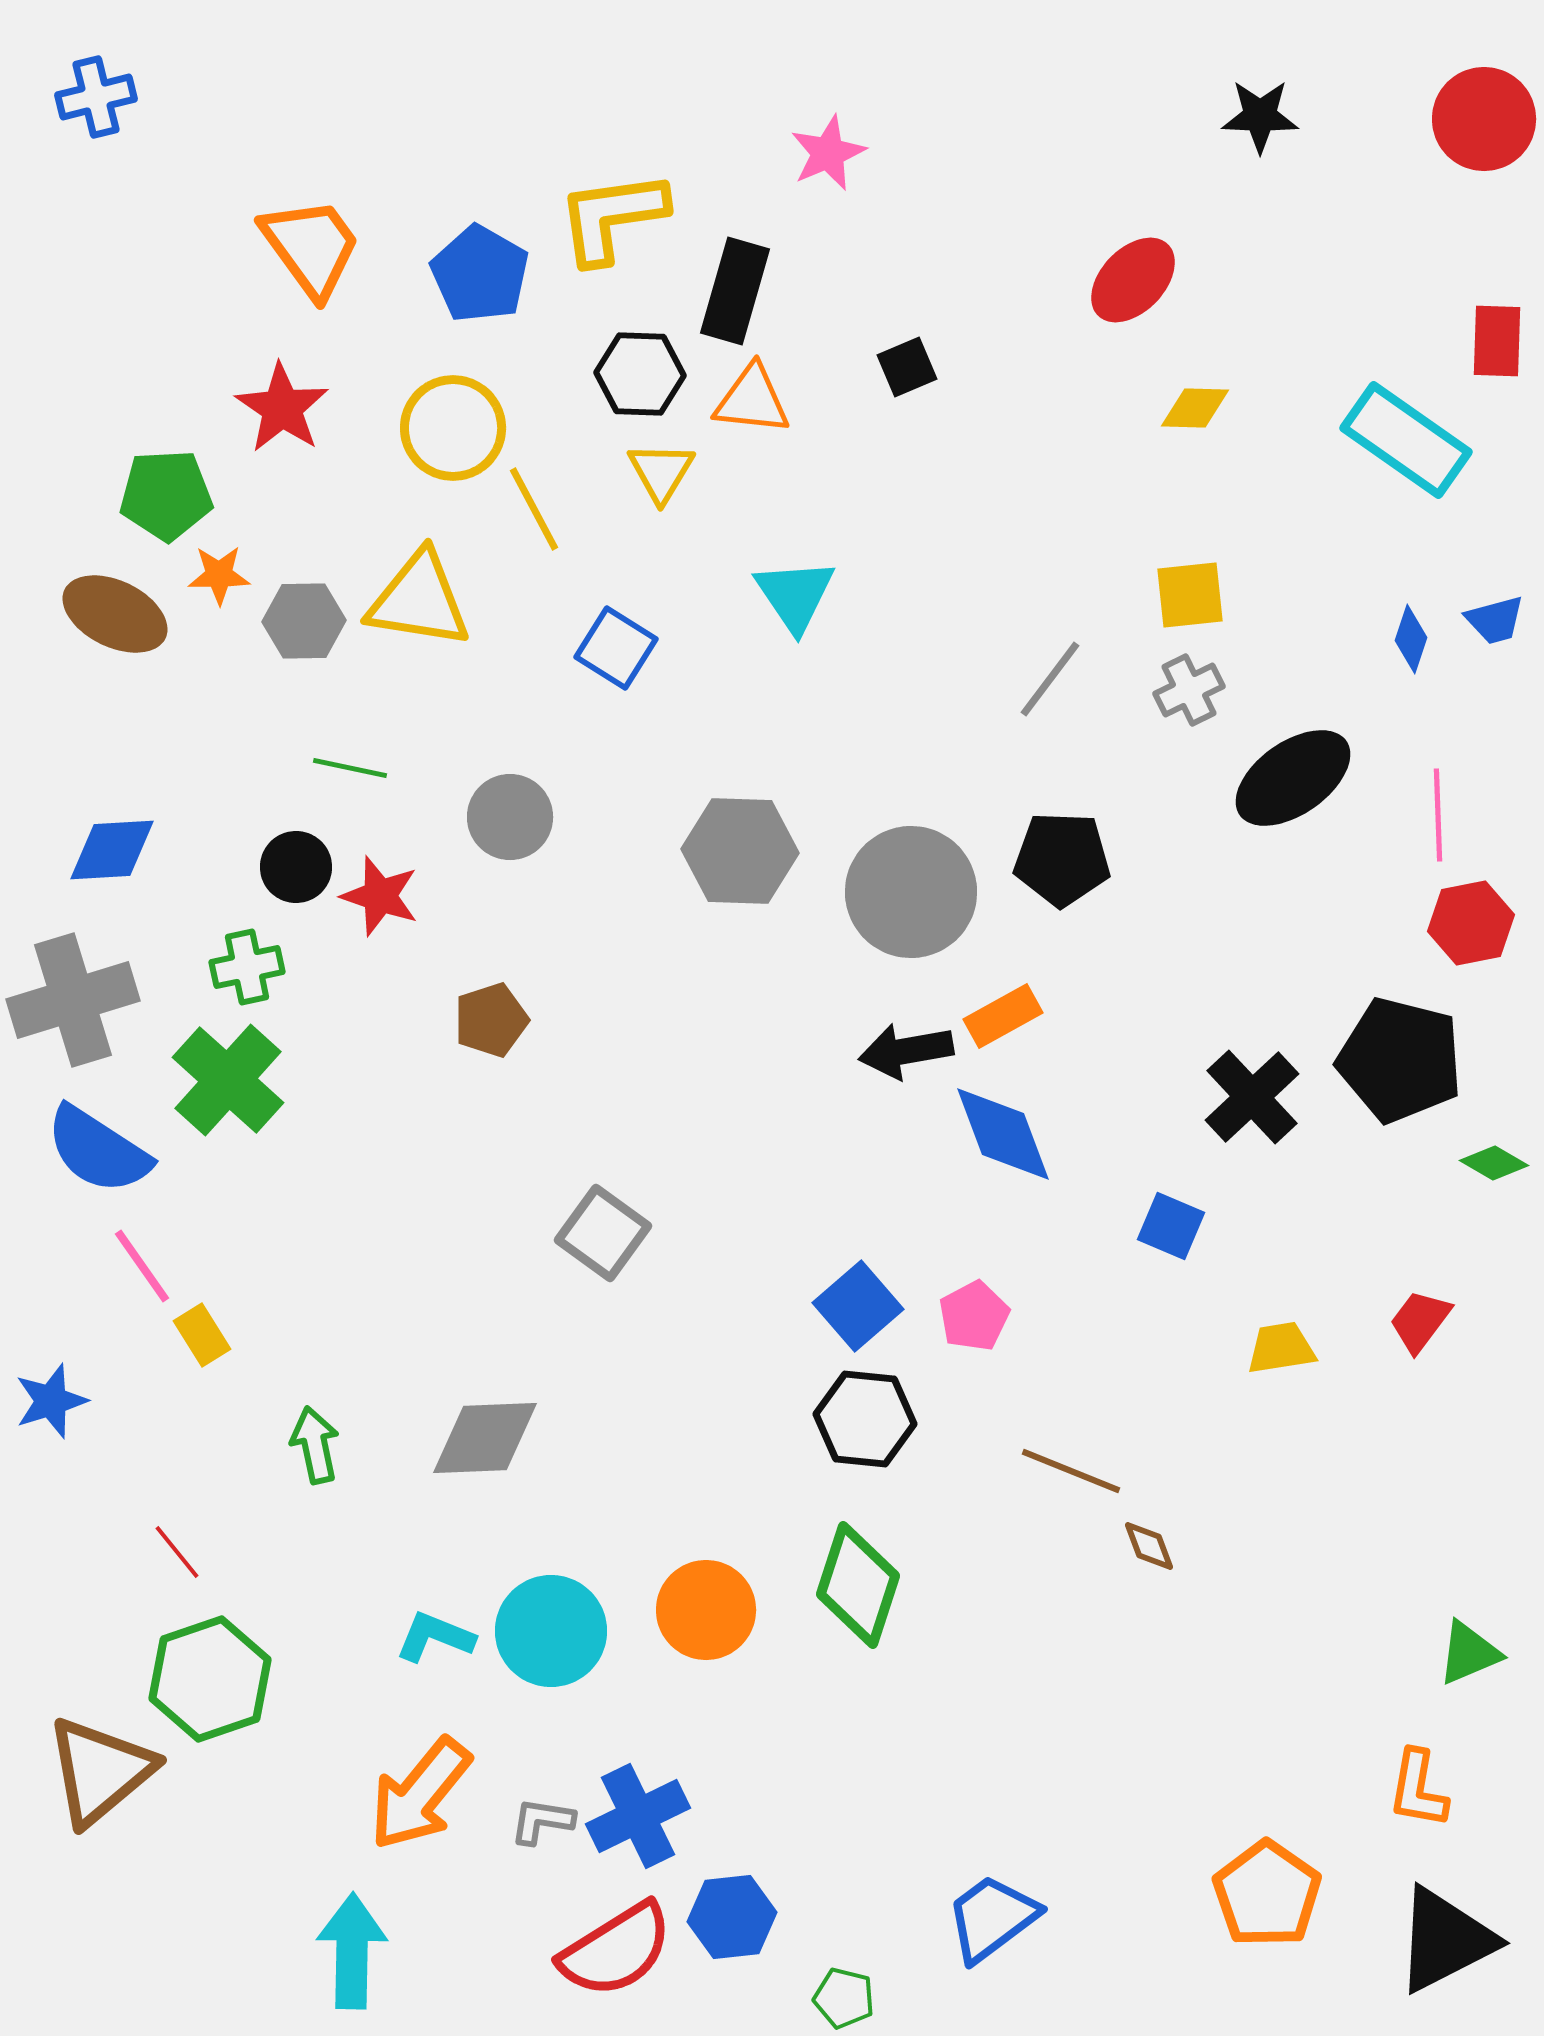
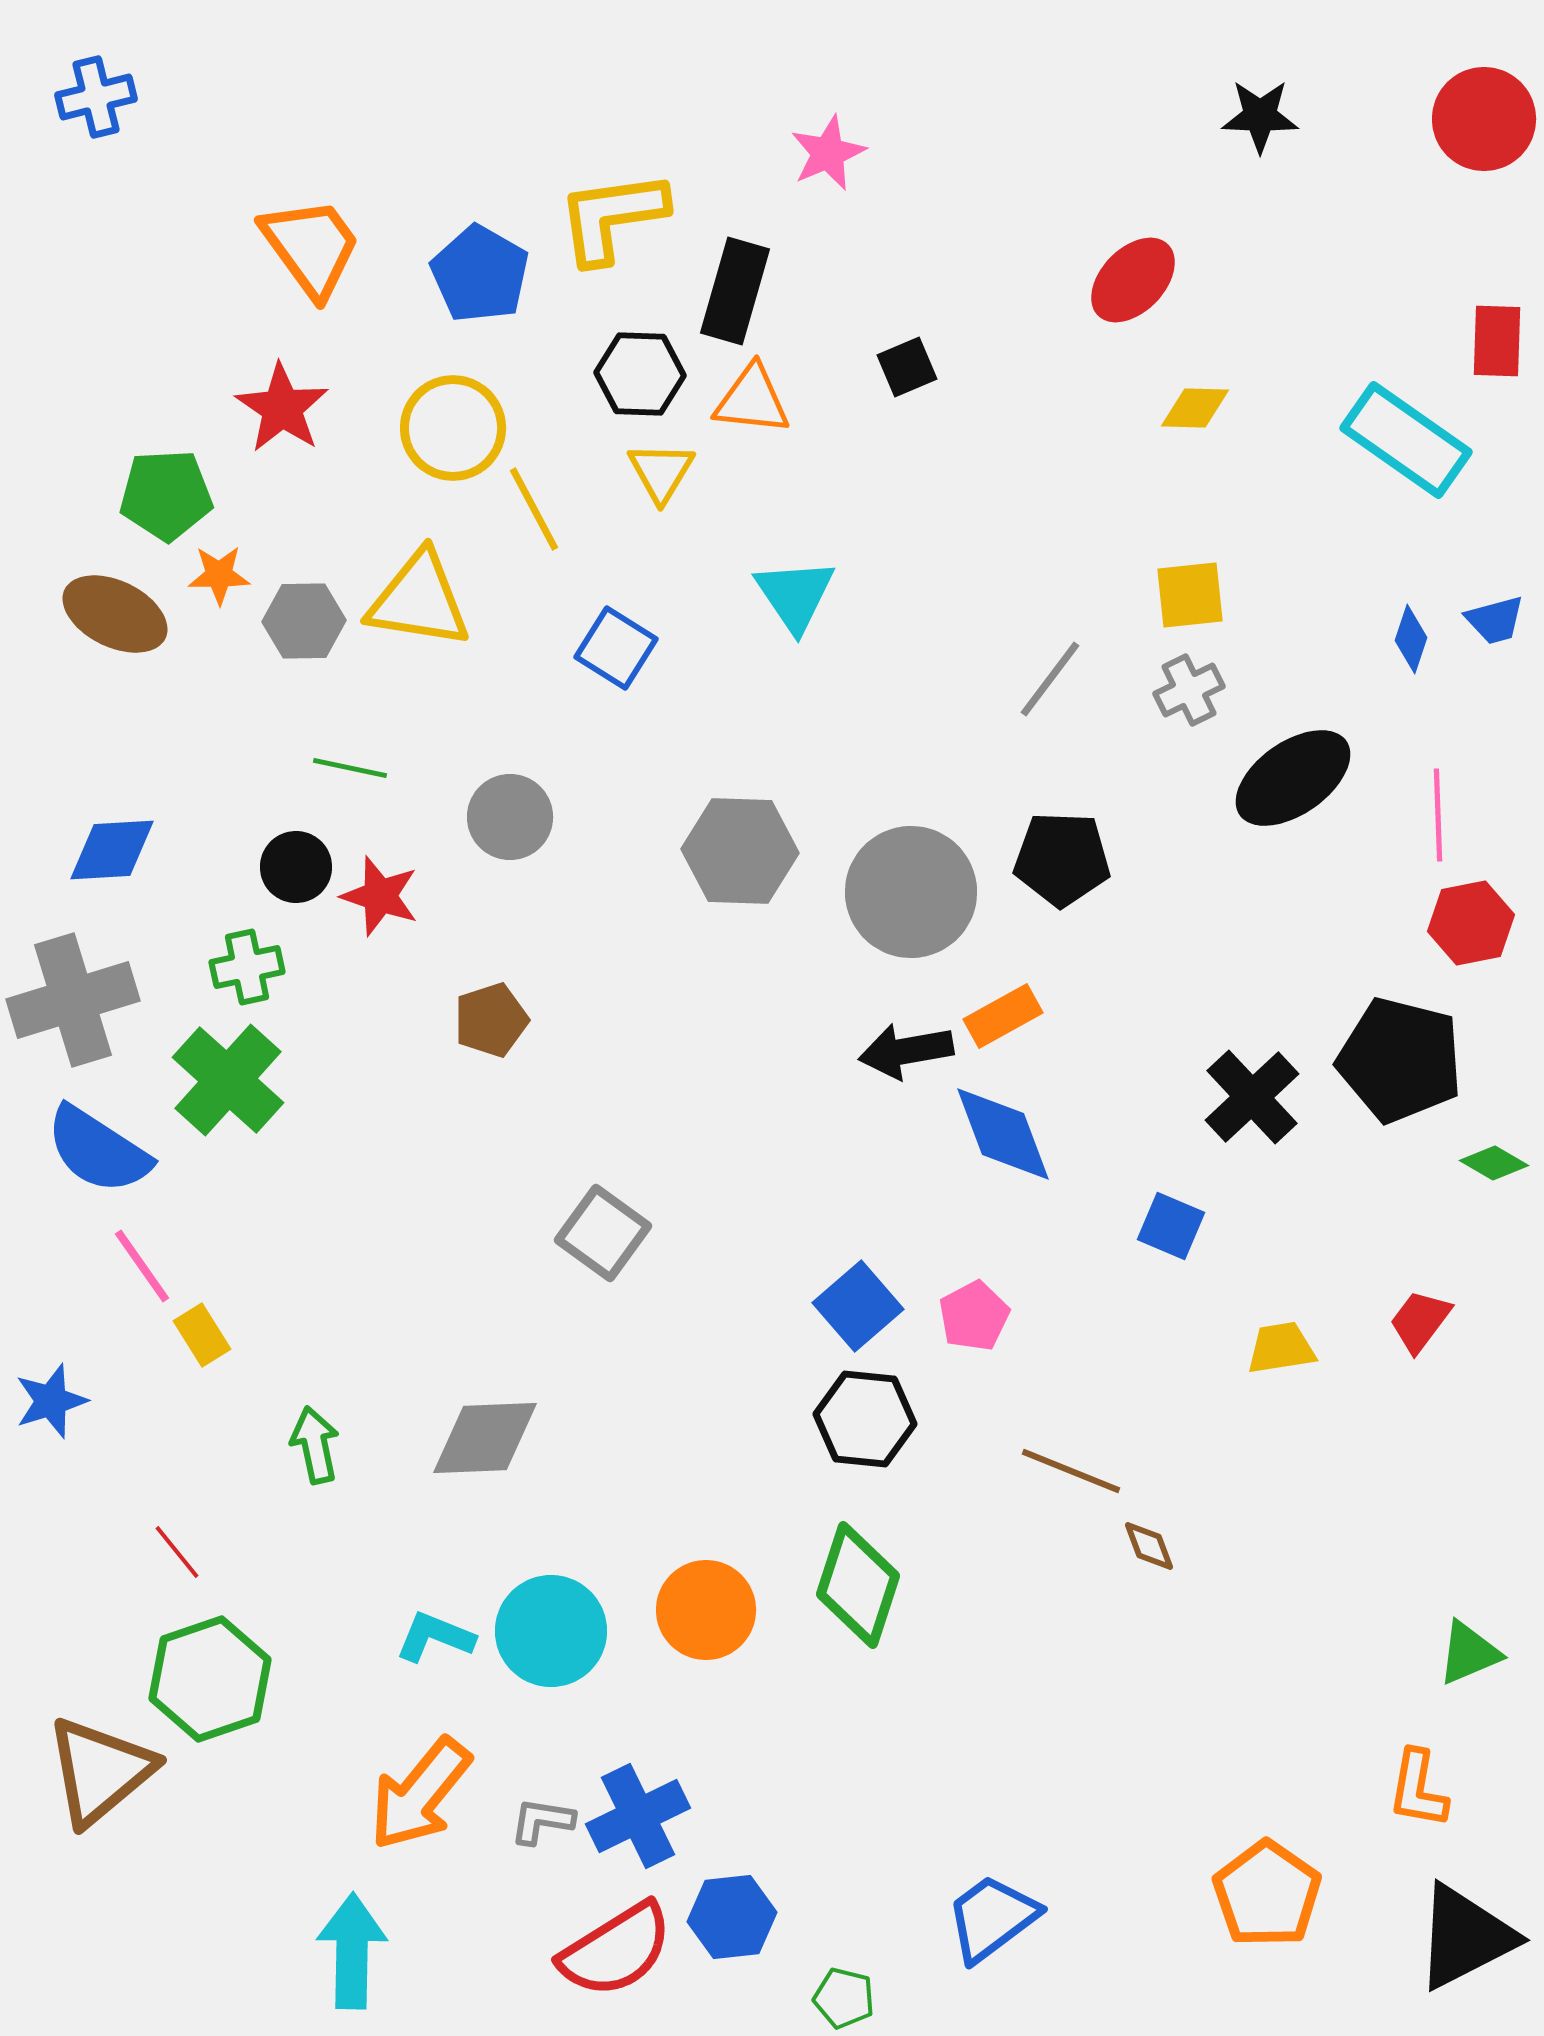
black triangle at (1445, 1940): moved 20 px right, 3 px up
